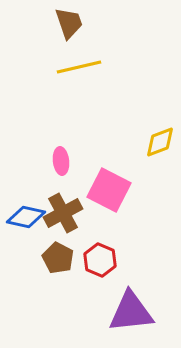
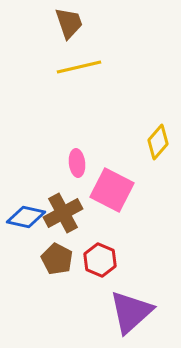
yellow diamond: moved 2 px left; rotated 28 degrees counterclockwise
pink ellipse: moved 16 px right, 2 px down
pink square: moved 3 px right
brown pentagon: moved 1 px left, 1 px down
purple triangle: rotated 36 degrees counterclockwise
